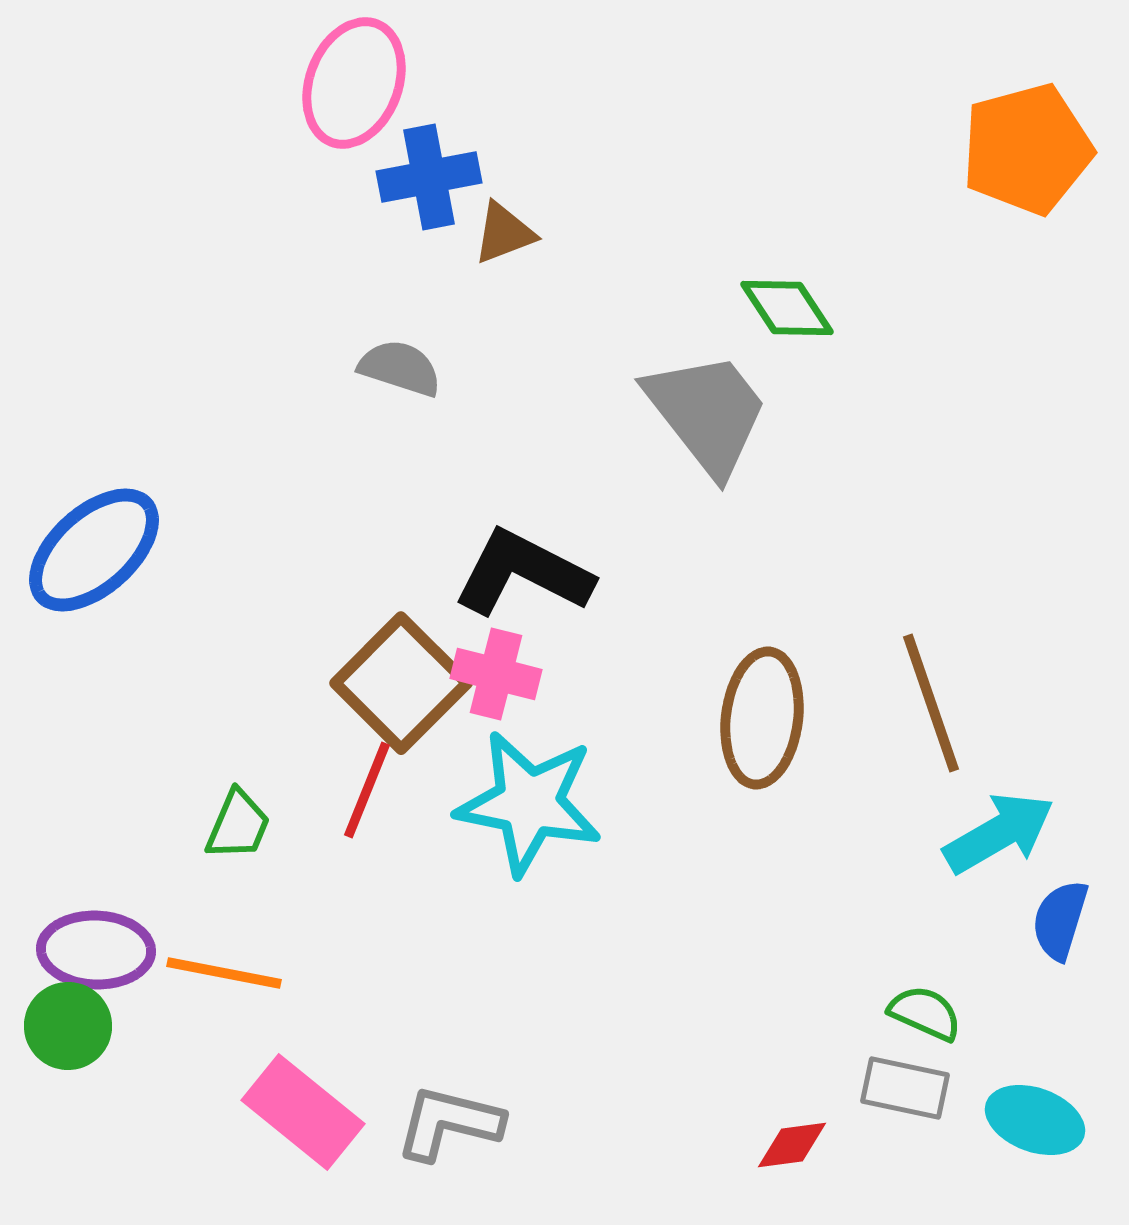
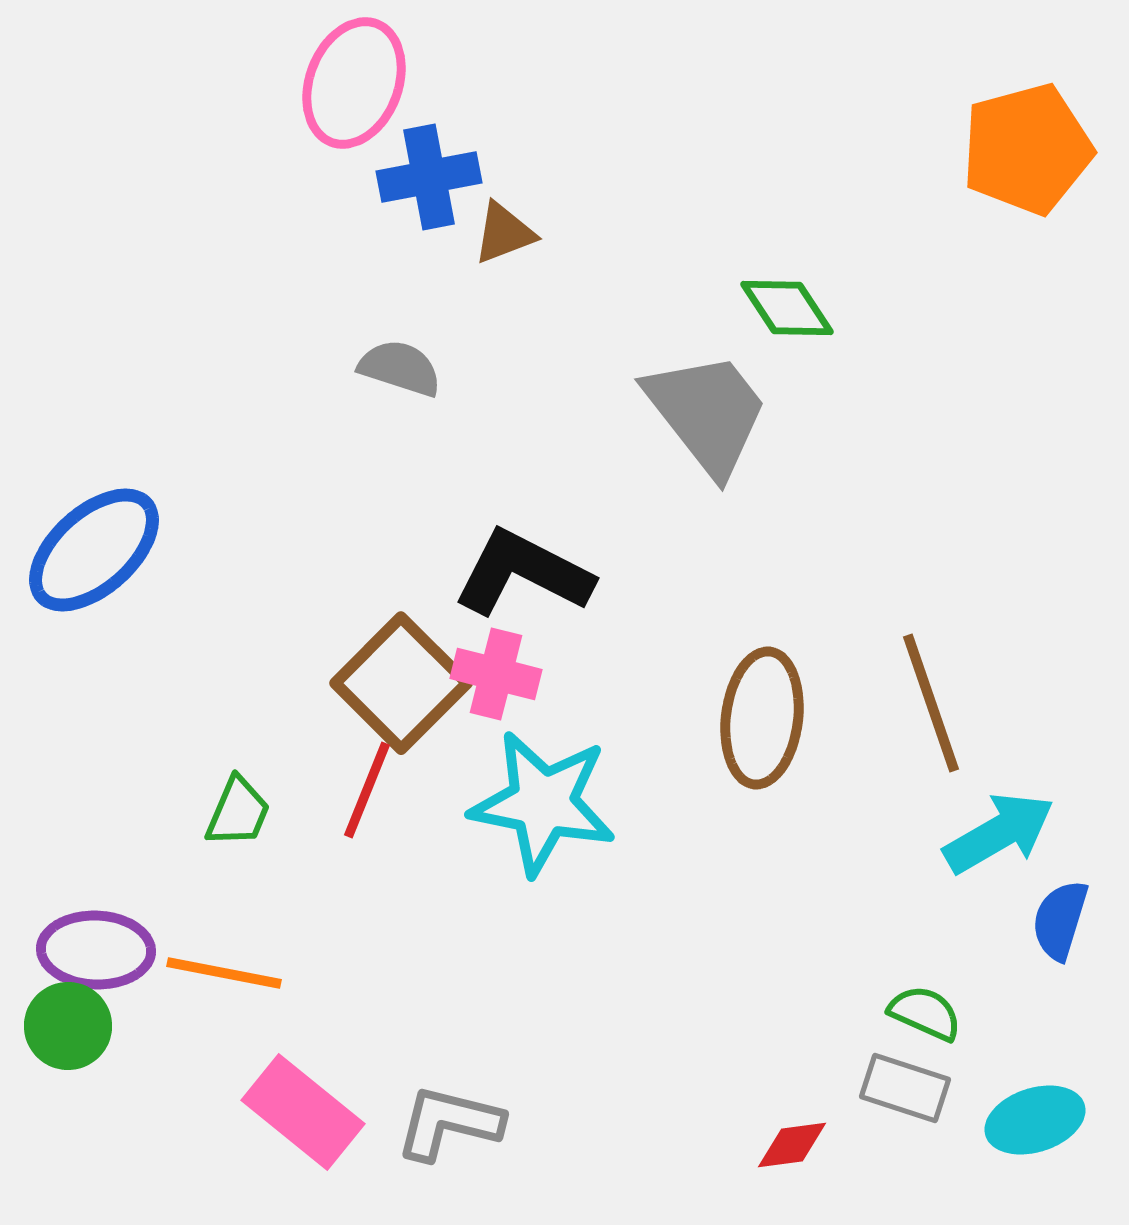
cyan star: moved 14 px right
green trapezoid: moved 13 px up
gray rectangle: rotated 6 degrees clockwise
cyan ellipse: rotated 38 degrees counterclockwise
